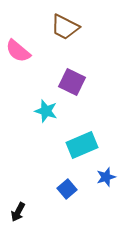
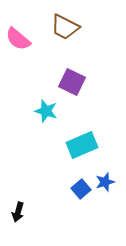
pink semicircle: moved 12 px up
blue star: moved 1 px left, 5 px down
blue square: moved 14 px right
black arrow: rotated 12 degrees counterclockwise
